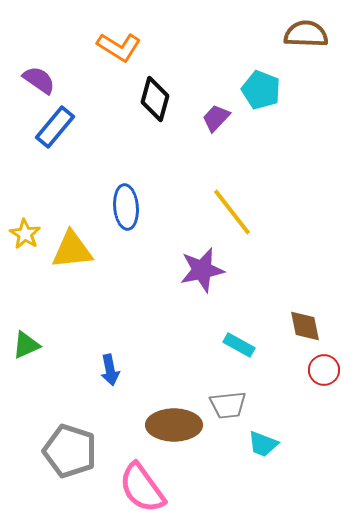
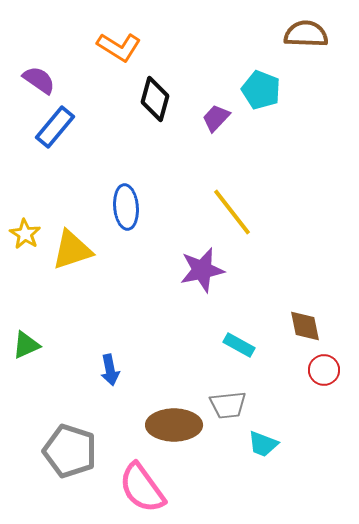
yellow triangle: rotated 12 degrees counterclockwise
